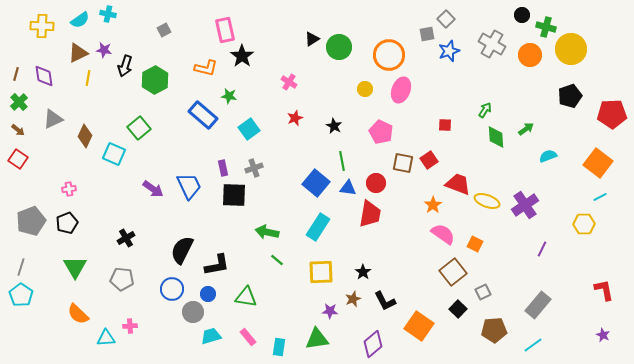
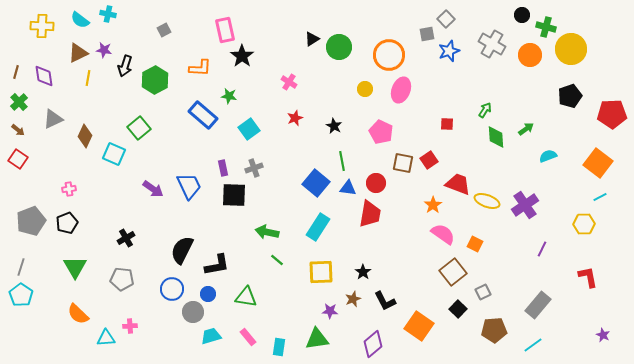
cyan semicircle at (80, 20): rotated 72 degrees clockwise
orange L-shape at (206, 68): moved 6 px left; rotated 10 degrees counterclockwise
brown line at (16, 74): moved 2 px up
red square at (445, 125): moved 2 px right, 1 px up
red L-shape at (604, 290): moved 16 px left, 13 px up
